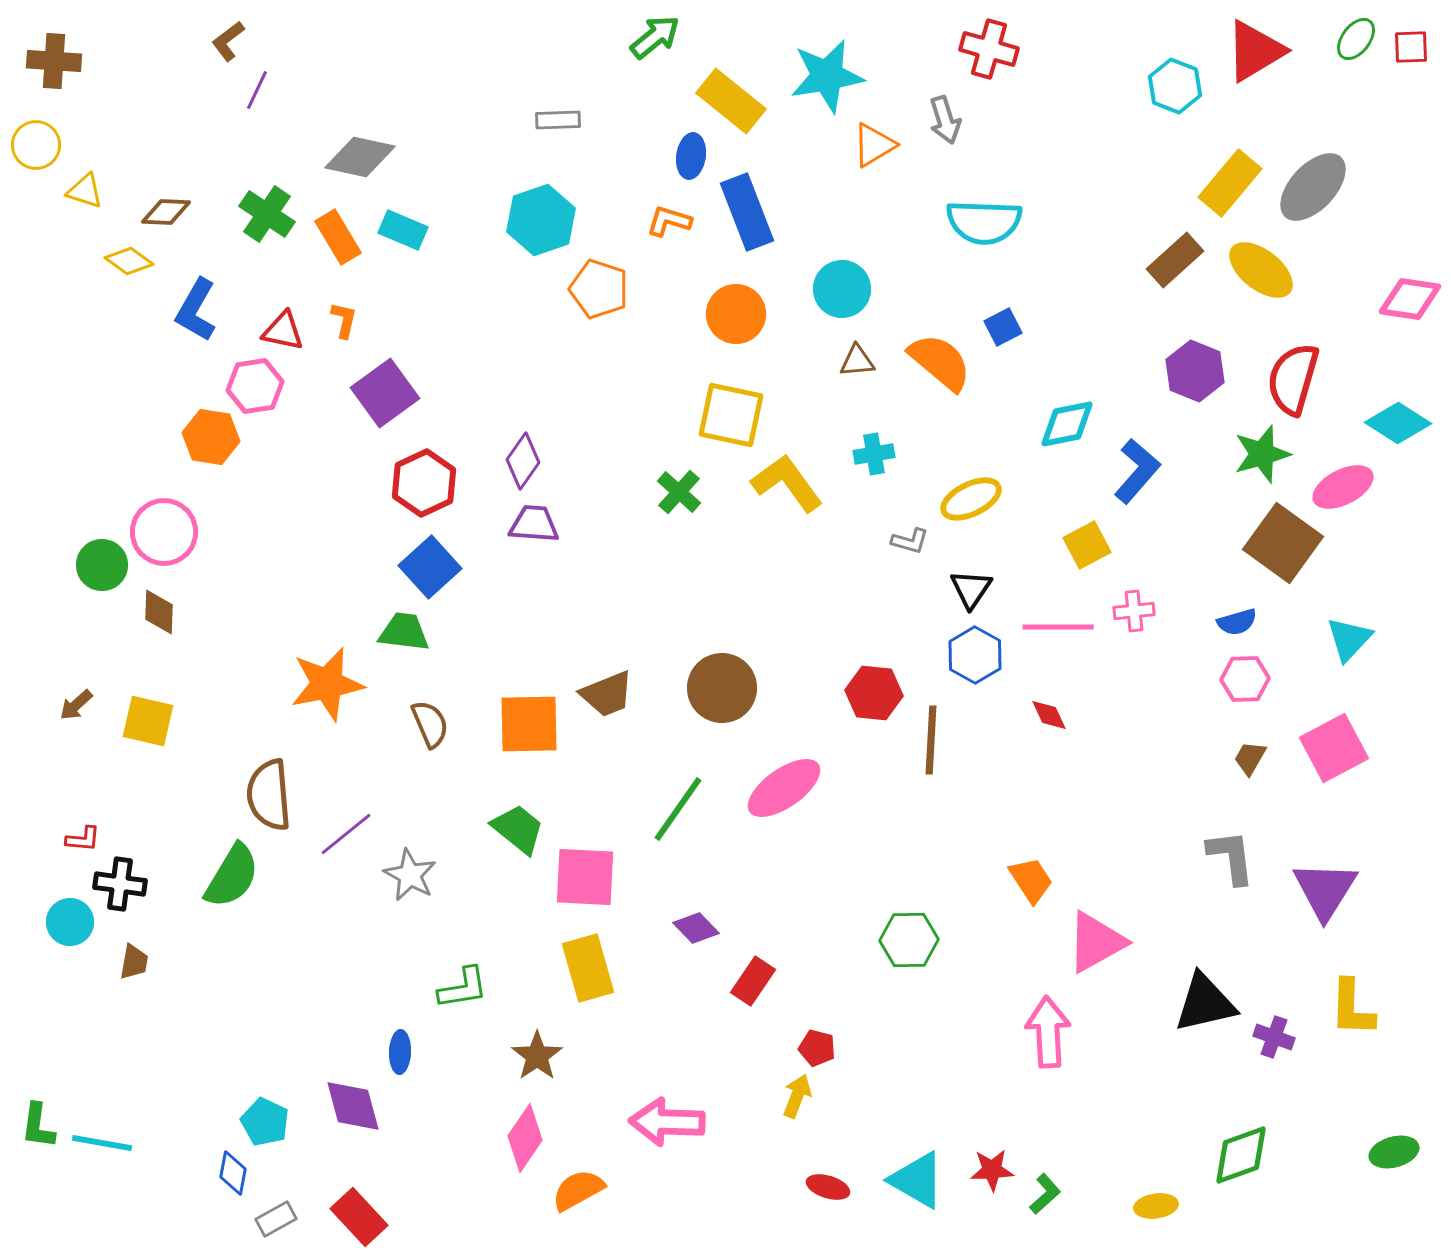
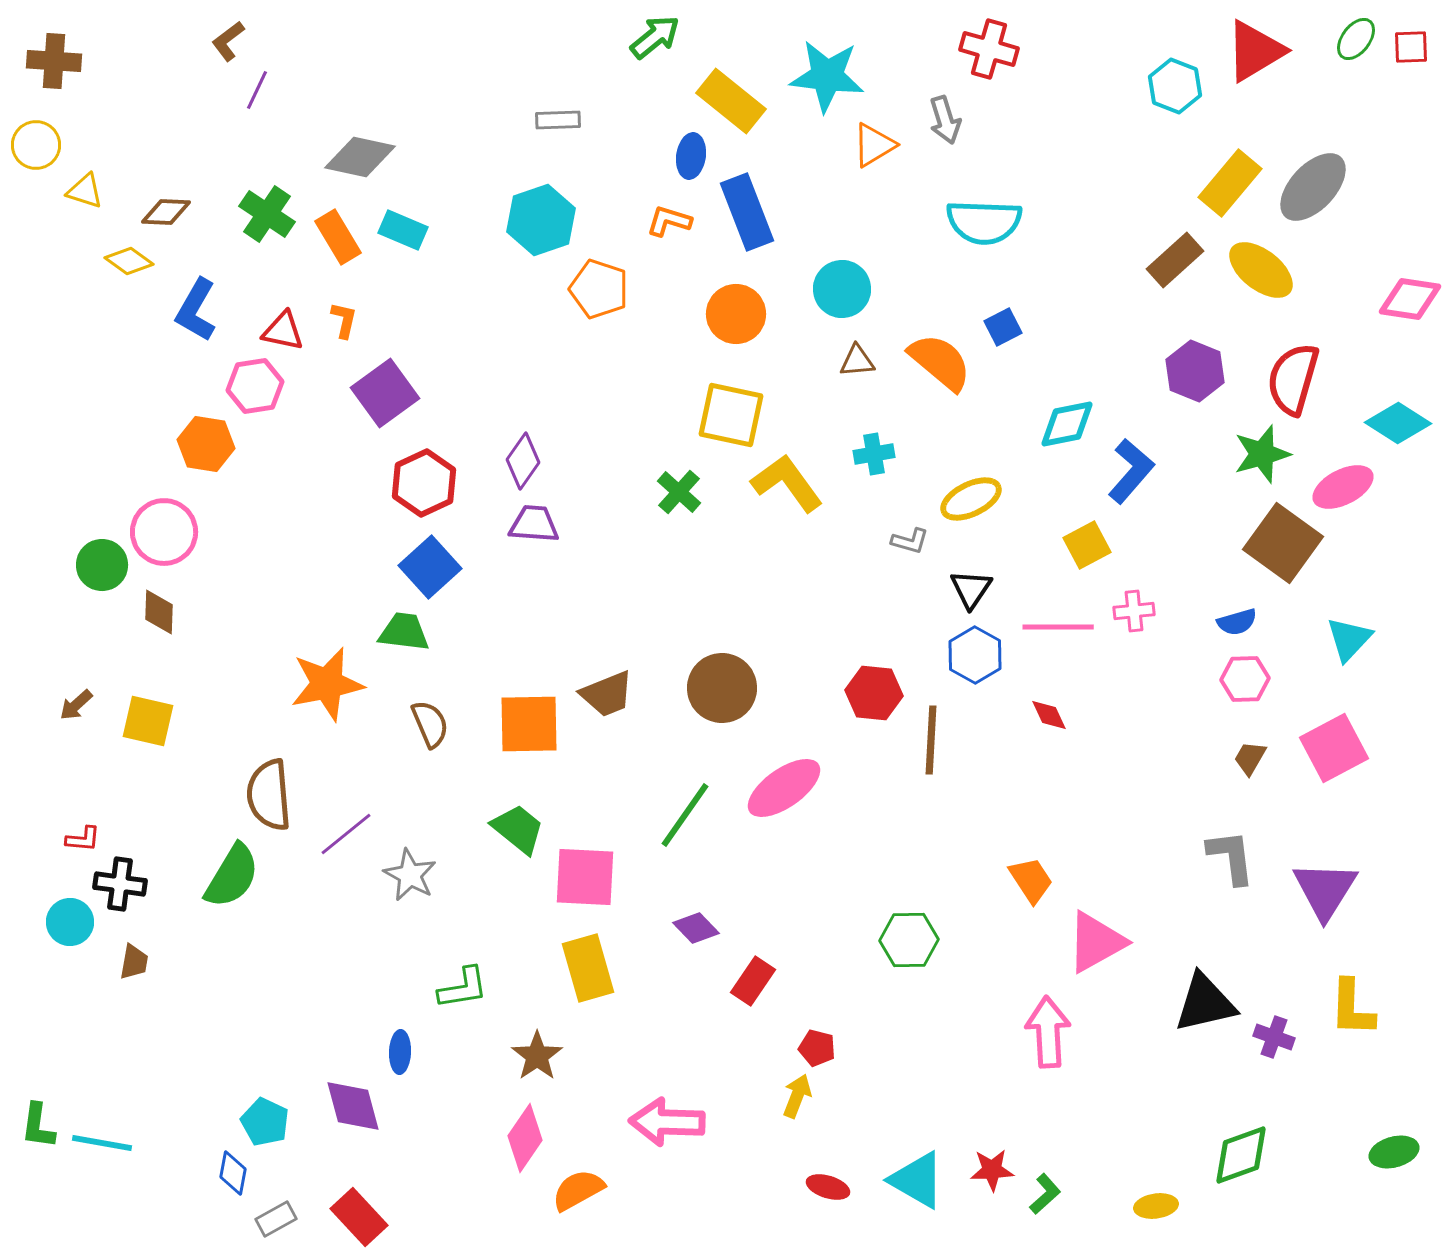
cyan star at (827, 76): rotated 16 degrees clockwise
orange hexagon at (211, 437): moved 5 px left, 7 px down
blue L-shape at (1137, 471): moved 6 px left
green line at (678, 809): moved 7 px right, 6 px down
